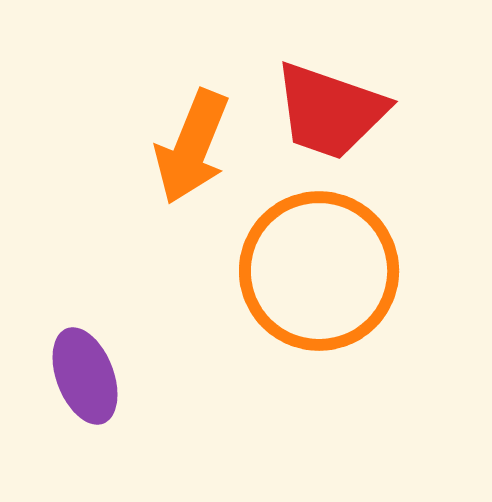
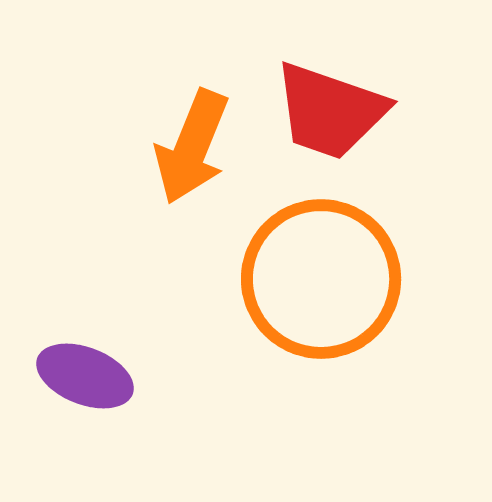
orange circle: moved 2 px right, 8 px down
purple ellipse: rotated 48 degrees counterclockwise
